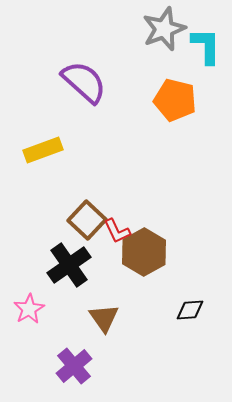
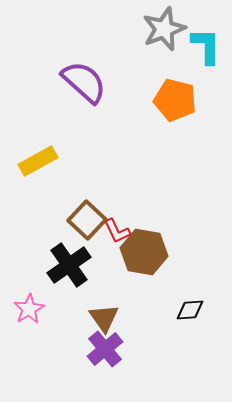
yellow rectangle: moved 5 px left, 11 px down; rotated 9 degrees counterclockwise
brown hexagon: rotated 21 degrees counterclockwise
purple cross: moved 31 px right, 17 px up
